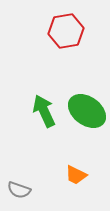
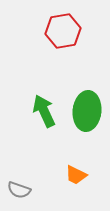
red hexagon: moved 3 px left
green ellipse: rotated 60 degrees clockwise
